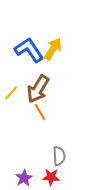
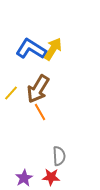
blue L-shape: moved 2 px right, 1 px up; rotated 24 degrees counterclockwise
